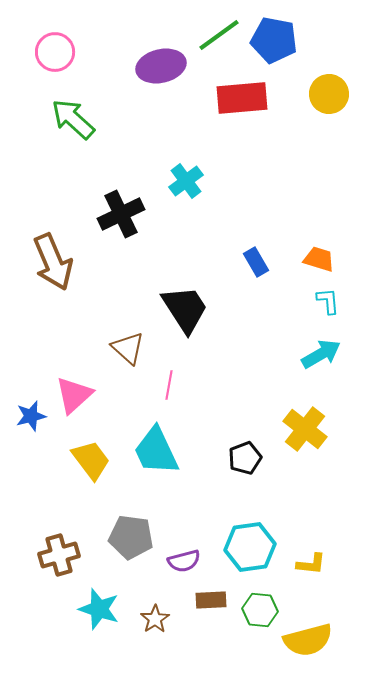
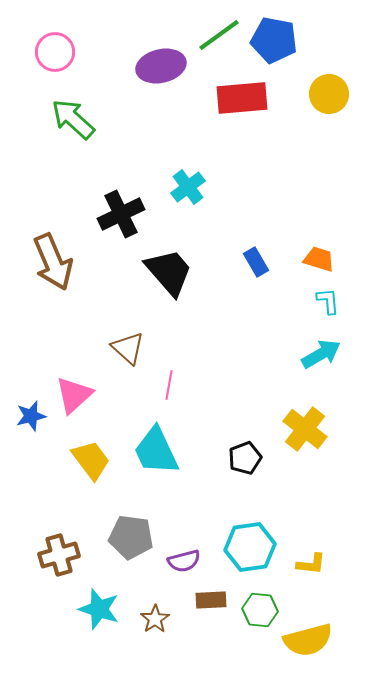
cyan cross: moved 2 px right, 6 px down
black trapezoid: moved 16 px left, 37 px up; rotated 8 degrees counterclockwise
